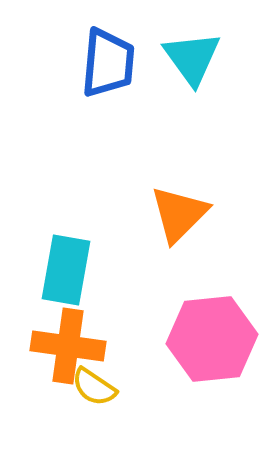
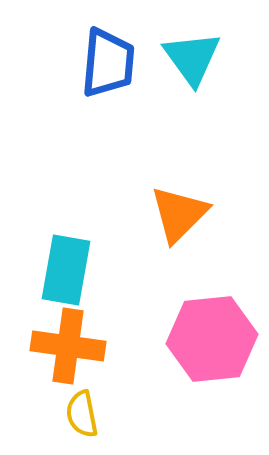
yellow semicircle: moved 12 px left, 27 px down; rotated 45 degrees clockwise
